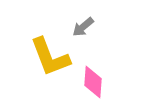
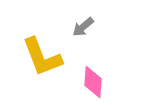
yellow L-shape: moved 8 px left
